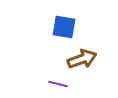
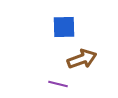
blue square: rotated 10 degrees counterclockwise
